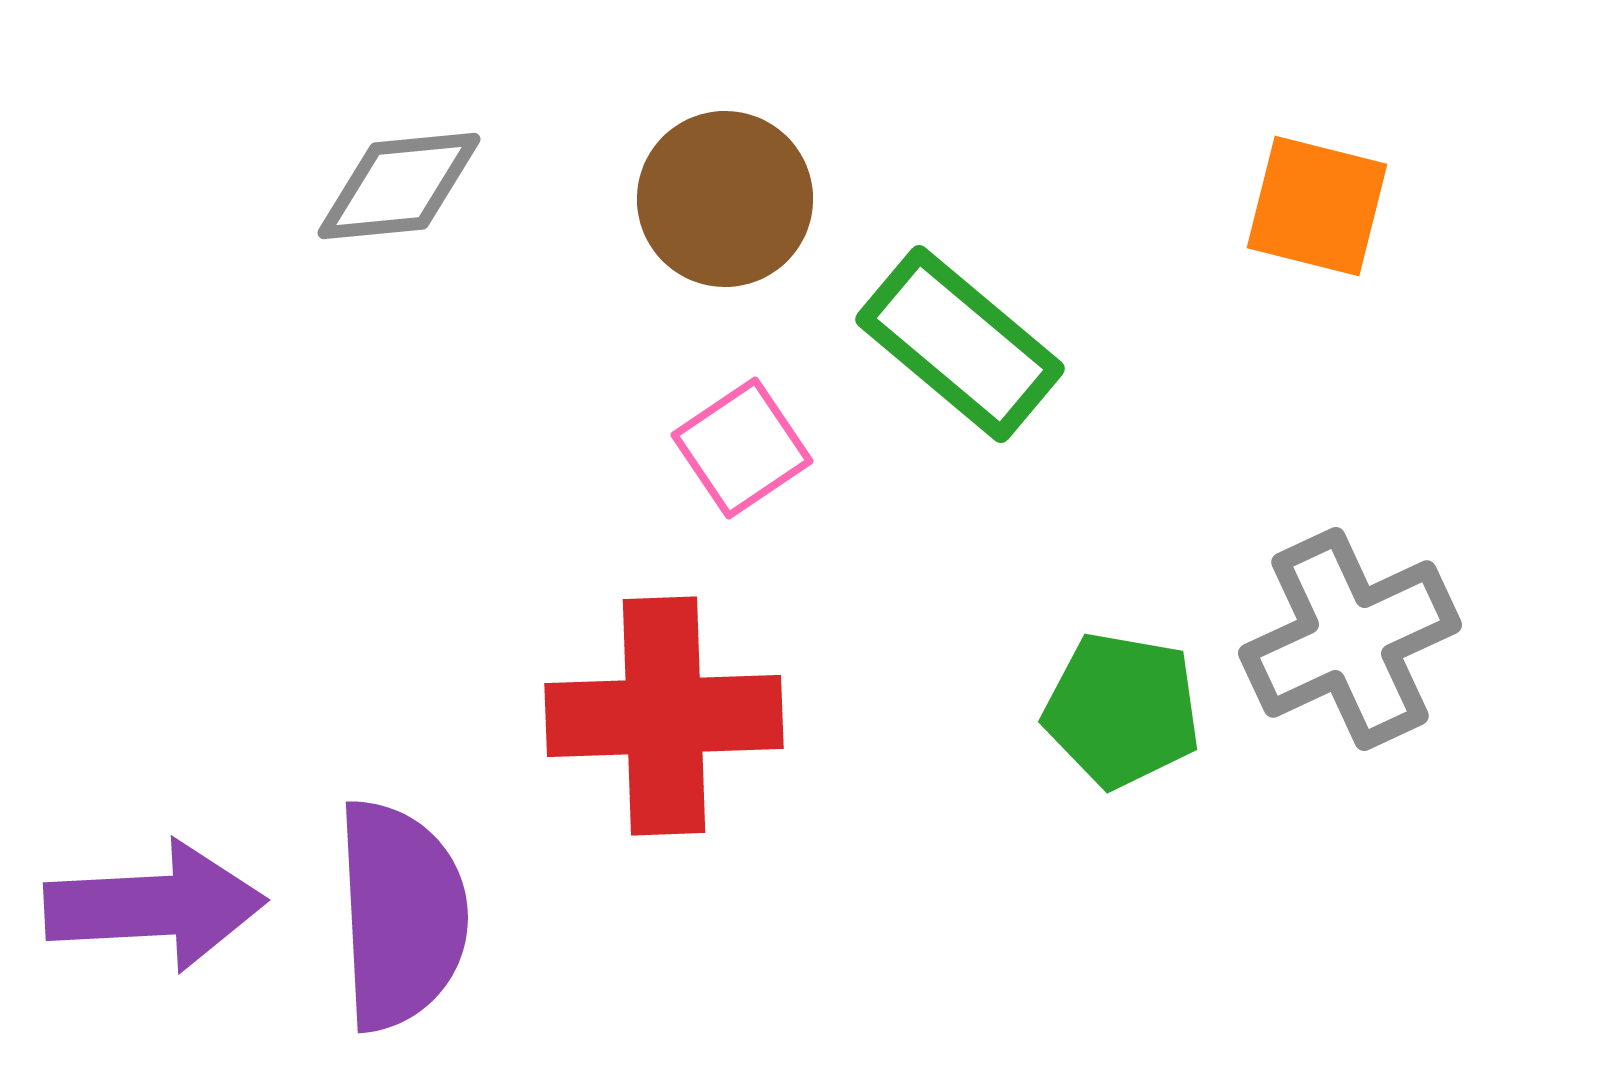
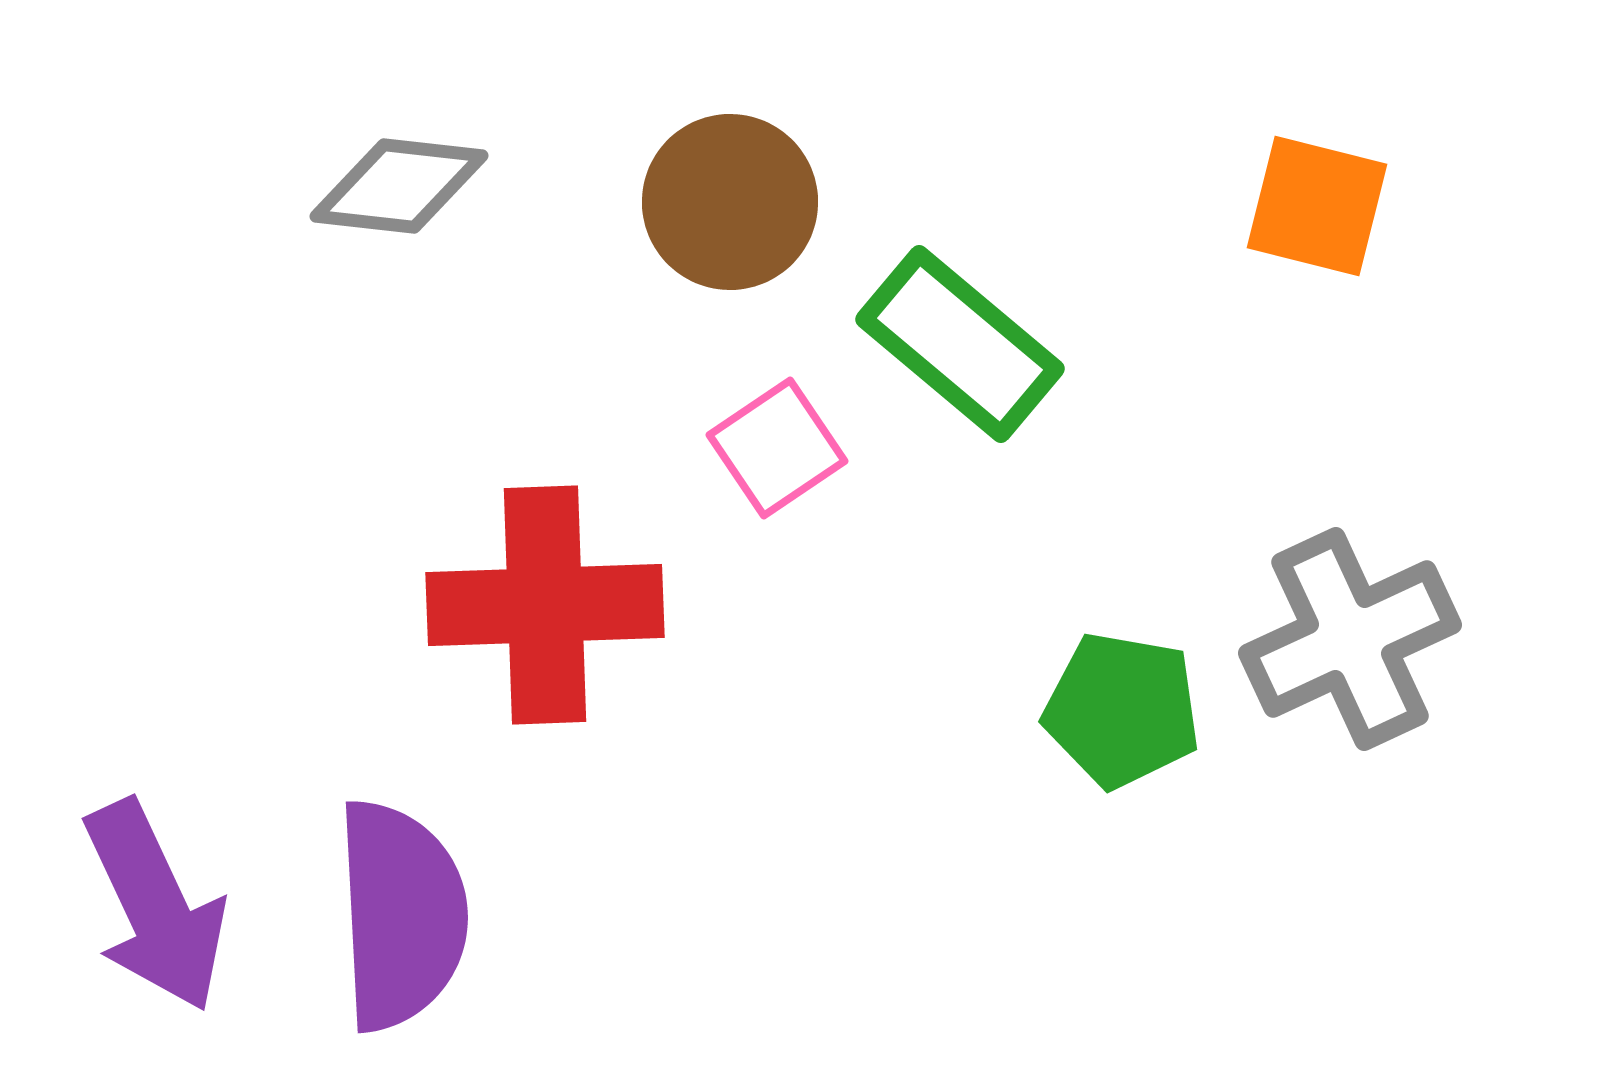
gray diamond: rotated 12 degrees clockwise
brown circle: moved 5 px right, 3 px down
pink square: moved 35 px right
red cross: moved 119 px left, 111 px up
purple arrow: rotated 68 degrees clockwise
